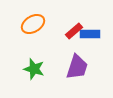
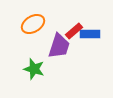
purple trapezoid: moved 18 px left, 21 px up
